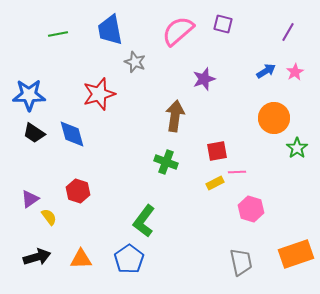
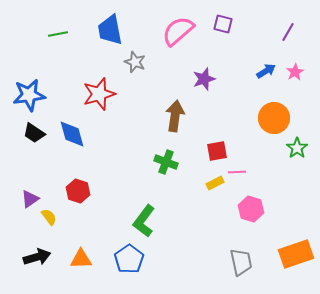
blue star: rotated 8 degrees counterclockwise
